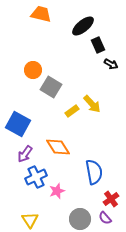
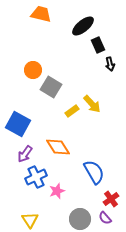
black arrow: moved 1 px left; rotated 48 degrees clockwise
blue semicircle: rotated 20 degrees counterclockwise
